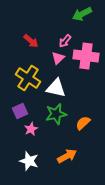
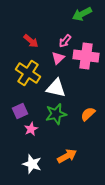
yellow cross: moved 5 px up
orange semicircle: moved 5 px right, 9 px up
white star: moved 3 px right, 3 px down
